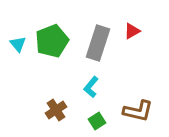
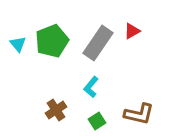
gray rectangle: rotated 16 degrees clockwise
brown L-shape: moved 1 px right, 3 px down
